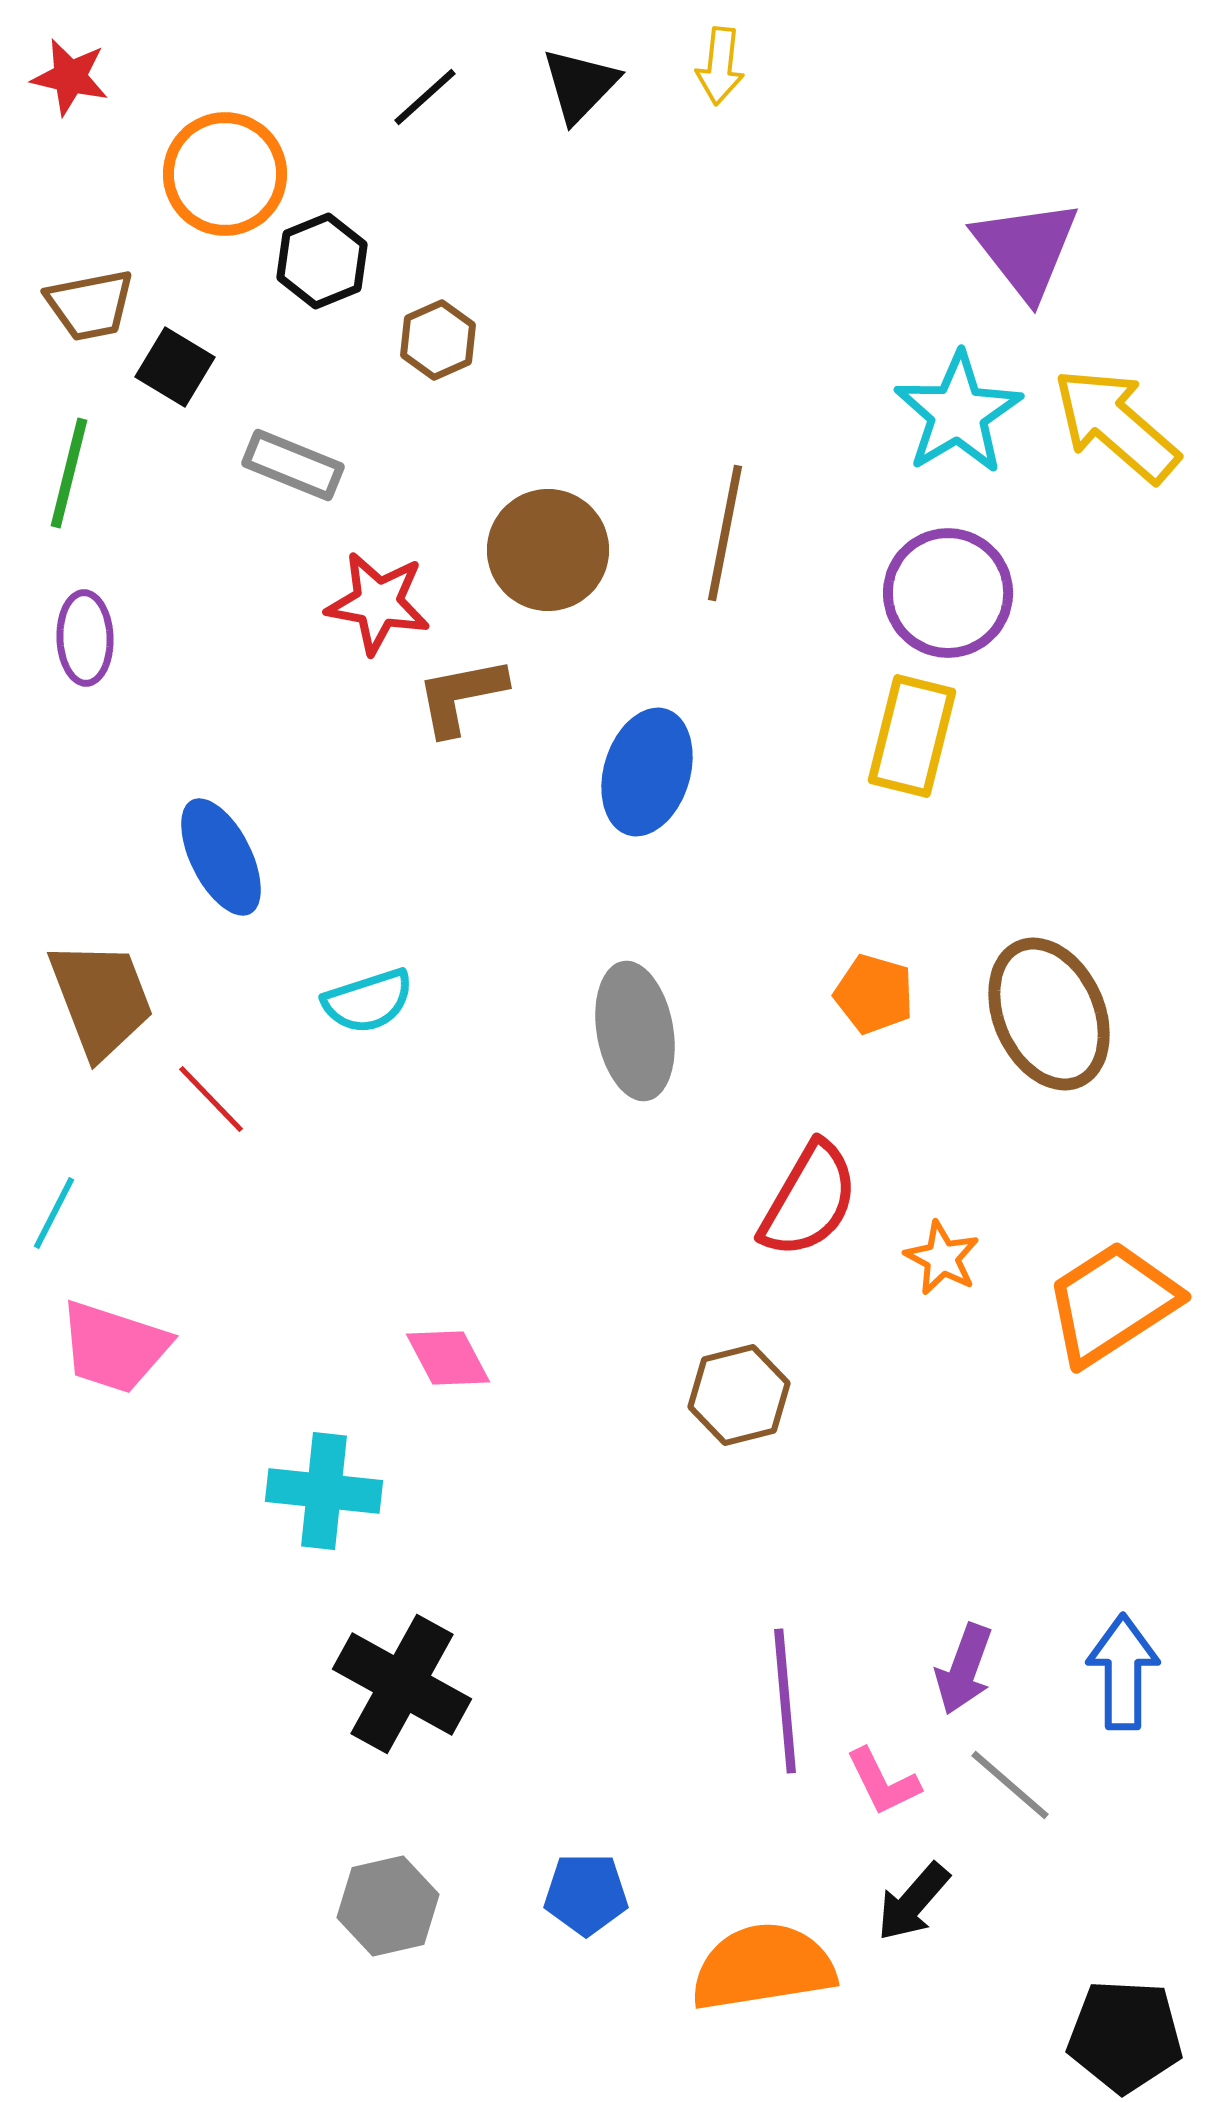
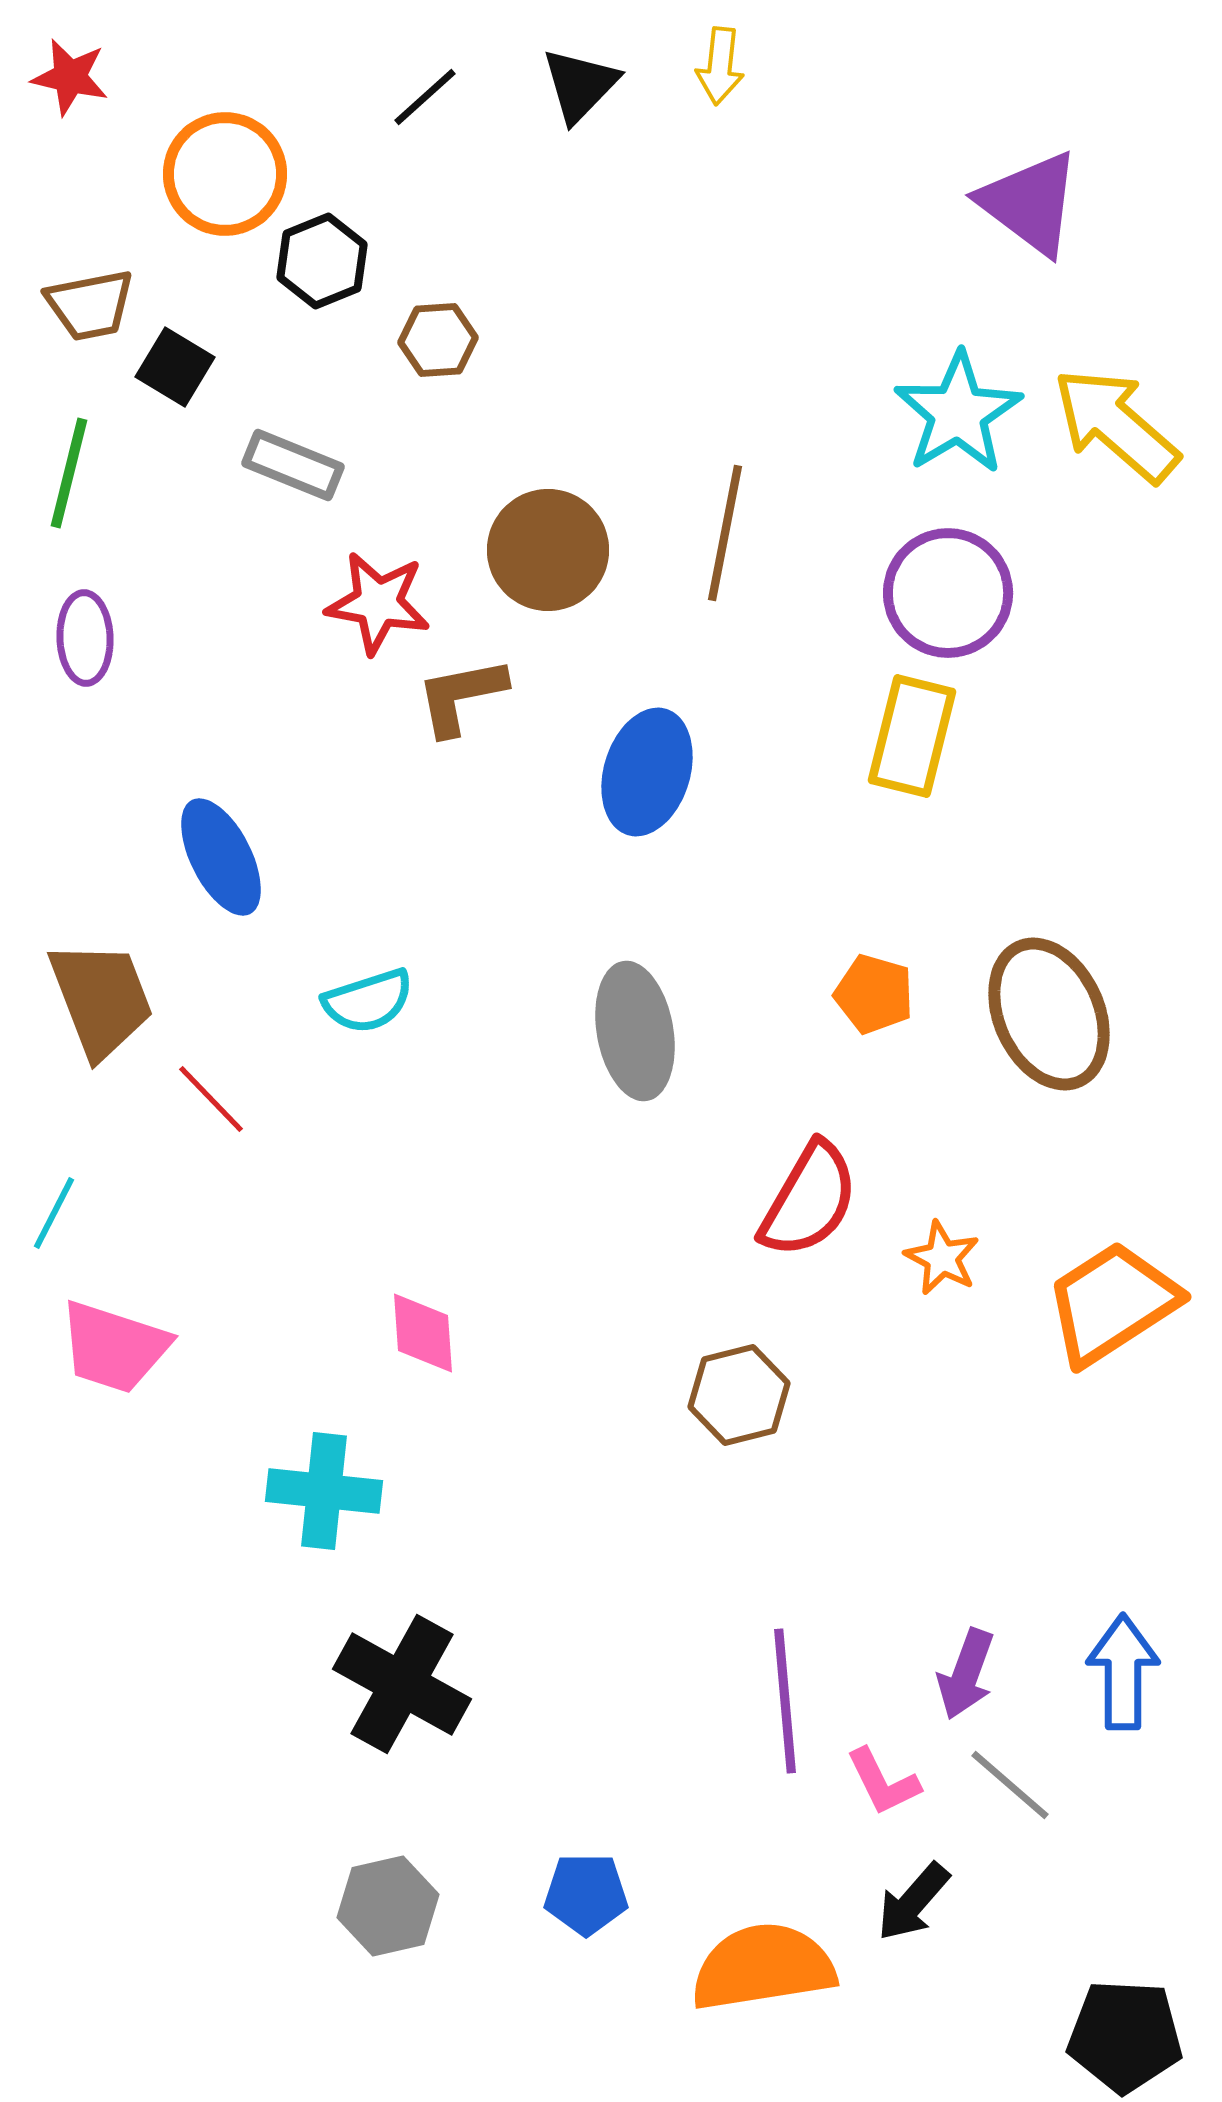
purple triangle at (1026, 249): moved 4 px right, 46 px up; rotated 15 degrees counterclockwise
brown hexagon at (438, 340): rotated 20 degrees clockwise
pink diamond at (448, 1358): moved 25 px left, 25 px up; rotated 24 degrees clockwise
purple arrow at (964, 1669): moved 2 px right, 5 px down
